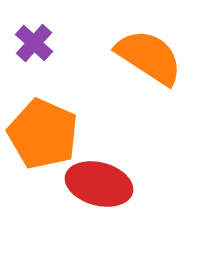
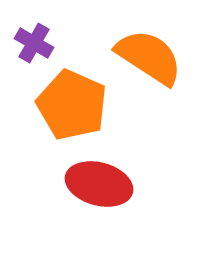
purple cross: rotated 12 degrees counterclockwise
orange pentagon: moved 29 px right, 29 px up
